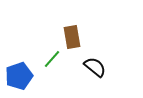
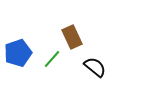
brown rectangle: rotated 15 degrees counterclockwise
blue pentagon: moved 1 px left, 23 px up
